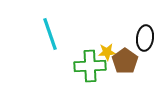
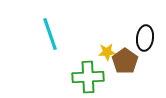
green cross: moved 2 px left, 11 px down
